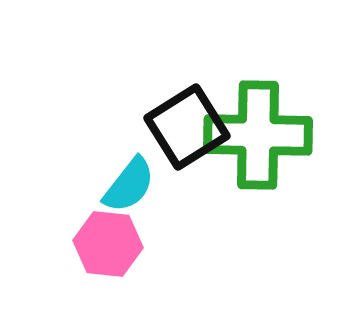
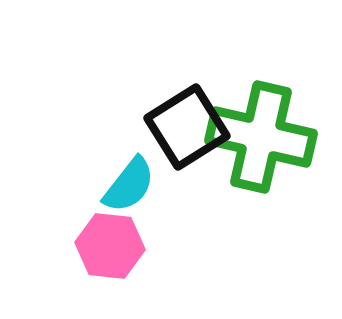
green cross: moved 3 px right, 2 px down; rotated 12 degrees clockwise
pink hexagon: moved 2 px right, 2 px down
